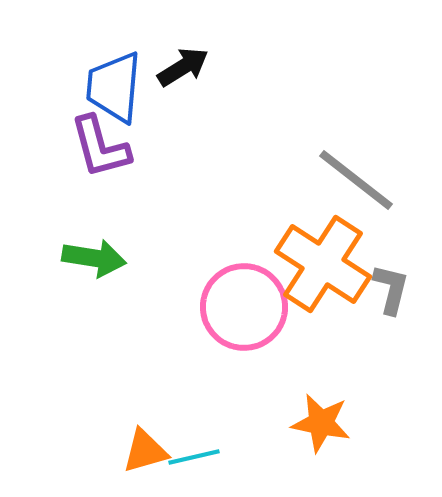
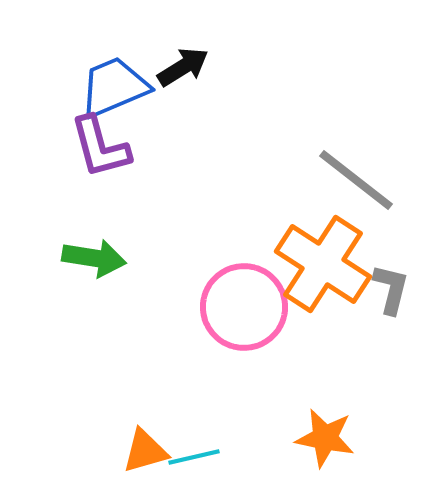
blue trapezoid: rotated 62 degrees clockwise
orange star: moved 4 px right, 15 px down
